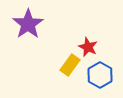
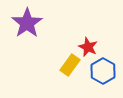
purple star: moved 1 px left, 1 px up
blue hexagon: moved 3 px right, 4 px up
